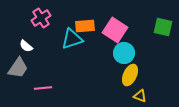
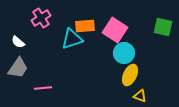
white semicircle: moved 8 px left, 4 px up
